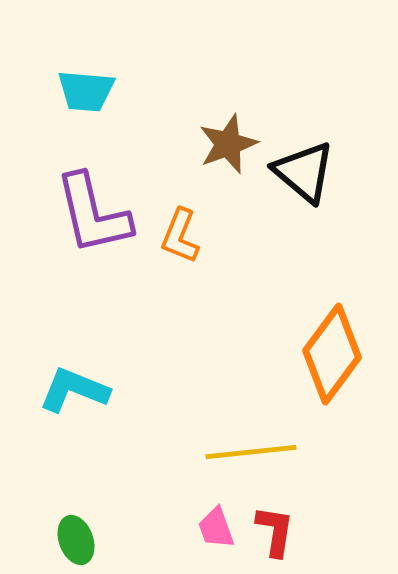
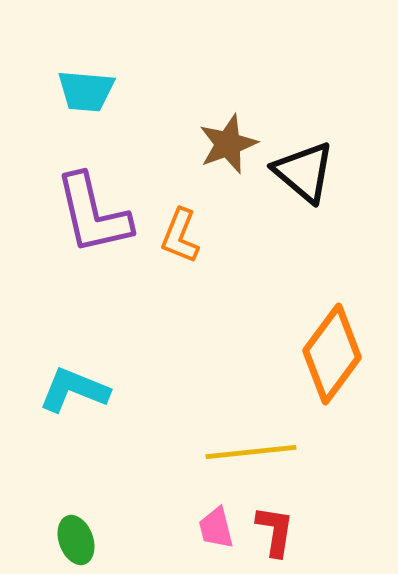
pink trapezoid: rotated 6 degrees clockwise
